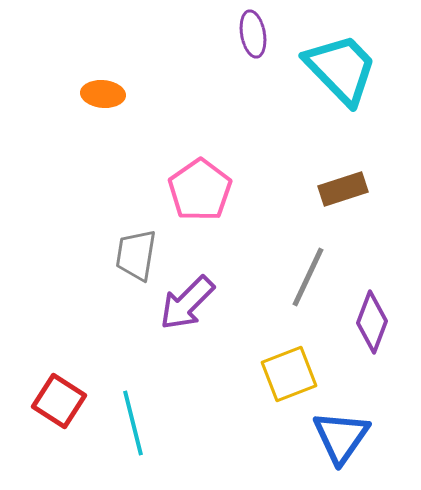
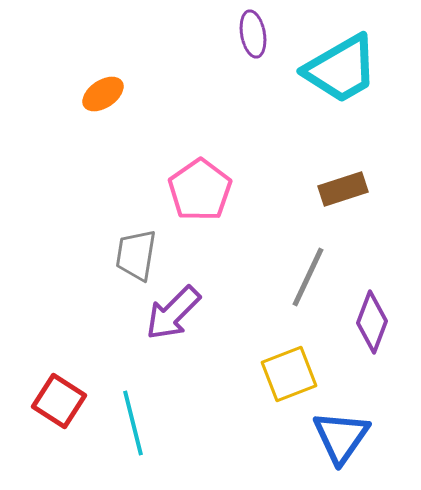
cyan trapezoid: rotated 104 degrees clockwise
orange ellipse: rotated 39 degrees counterclockwise
purple arrow: moved 14 px left, 10 px down
